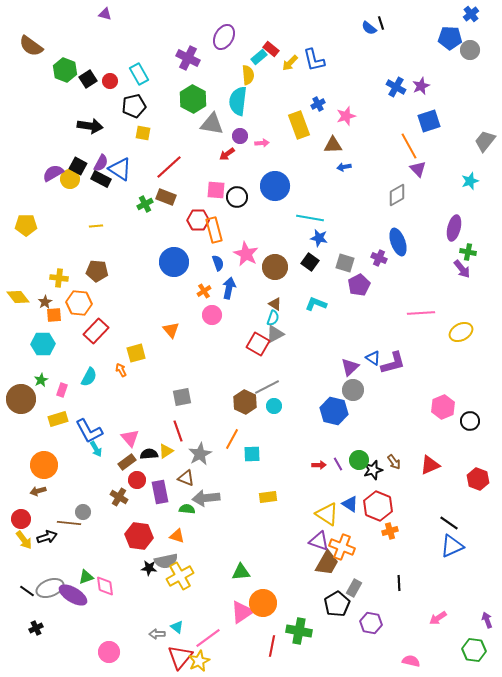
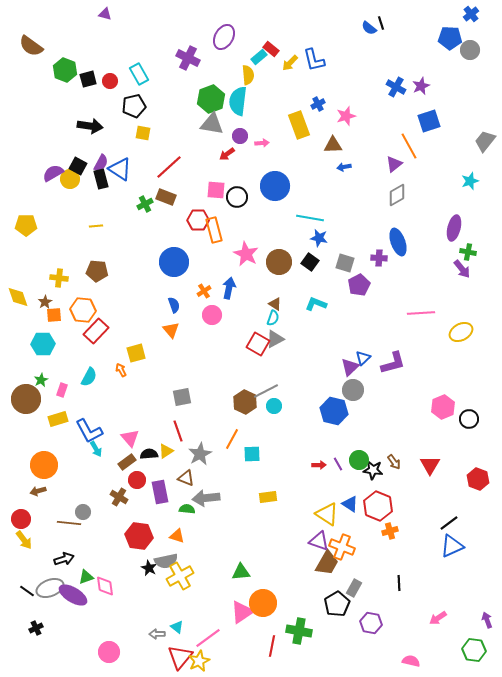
black square at (88, 79): rotated 18 degrees clockwise
green hexagon at (193, 99): moved 18 px right; rotated 12 degrees clockwise
purple triangle at (418, 169): moved 24 px left, 5 px up; rotated 36 degrees clockwise
black rectangle at (101, 179): rotated 48 degrees clockwise
purple cross at (379, 258): rotated 21 degrees counterclockwise
blue semicircle at (218, 263): moved 44 px left, 42 px down
brown circle at (275, 267): moved 4 px right, 5 px up
yellow diamond at (18, 297): rotated 20 degrees clockwise
orange hexagon at (79, 303): moved 4 px right, 7 px down
gray triangle at (275, 334): moved 5 px down
blue triangle at (373, 358): moved 10 px left; rotated 42 degrees clockwise
gray line at (267, 387): moved 1 px left, 4 px down
brown circle at (21, 399): moved 5 px right
black circle at (470, 421): moved 1 px left, 2 px up
red triangle at (430, 465): rotated 35 degrees counterclockwise
black star at (373, 470): rotated 24 degrees clockwise
black line at (449, 523): rotated 72 degrees counterclockwise
black arrow at (47, 537): moved 17 px right, 22 px down
black star at (149, 568): rotated 21 degrees clockwise
